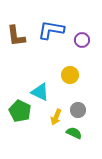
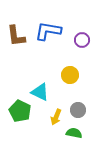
blue L-shape: moved 3 px left, 1 px down
green semicircle: rotated 14 degrees counterclockwise
